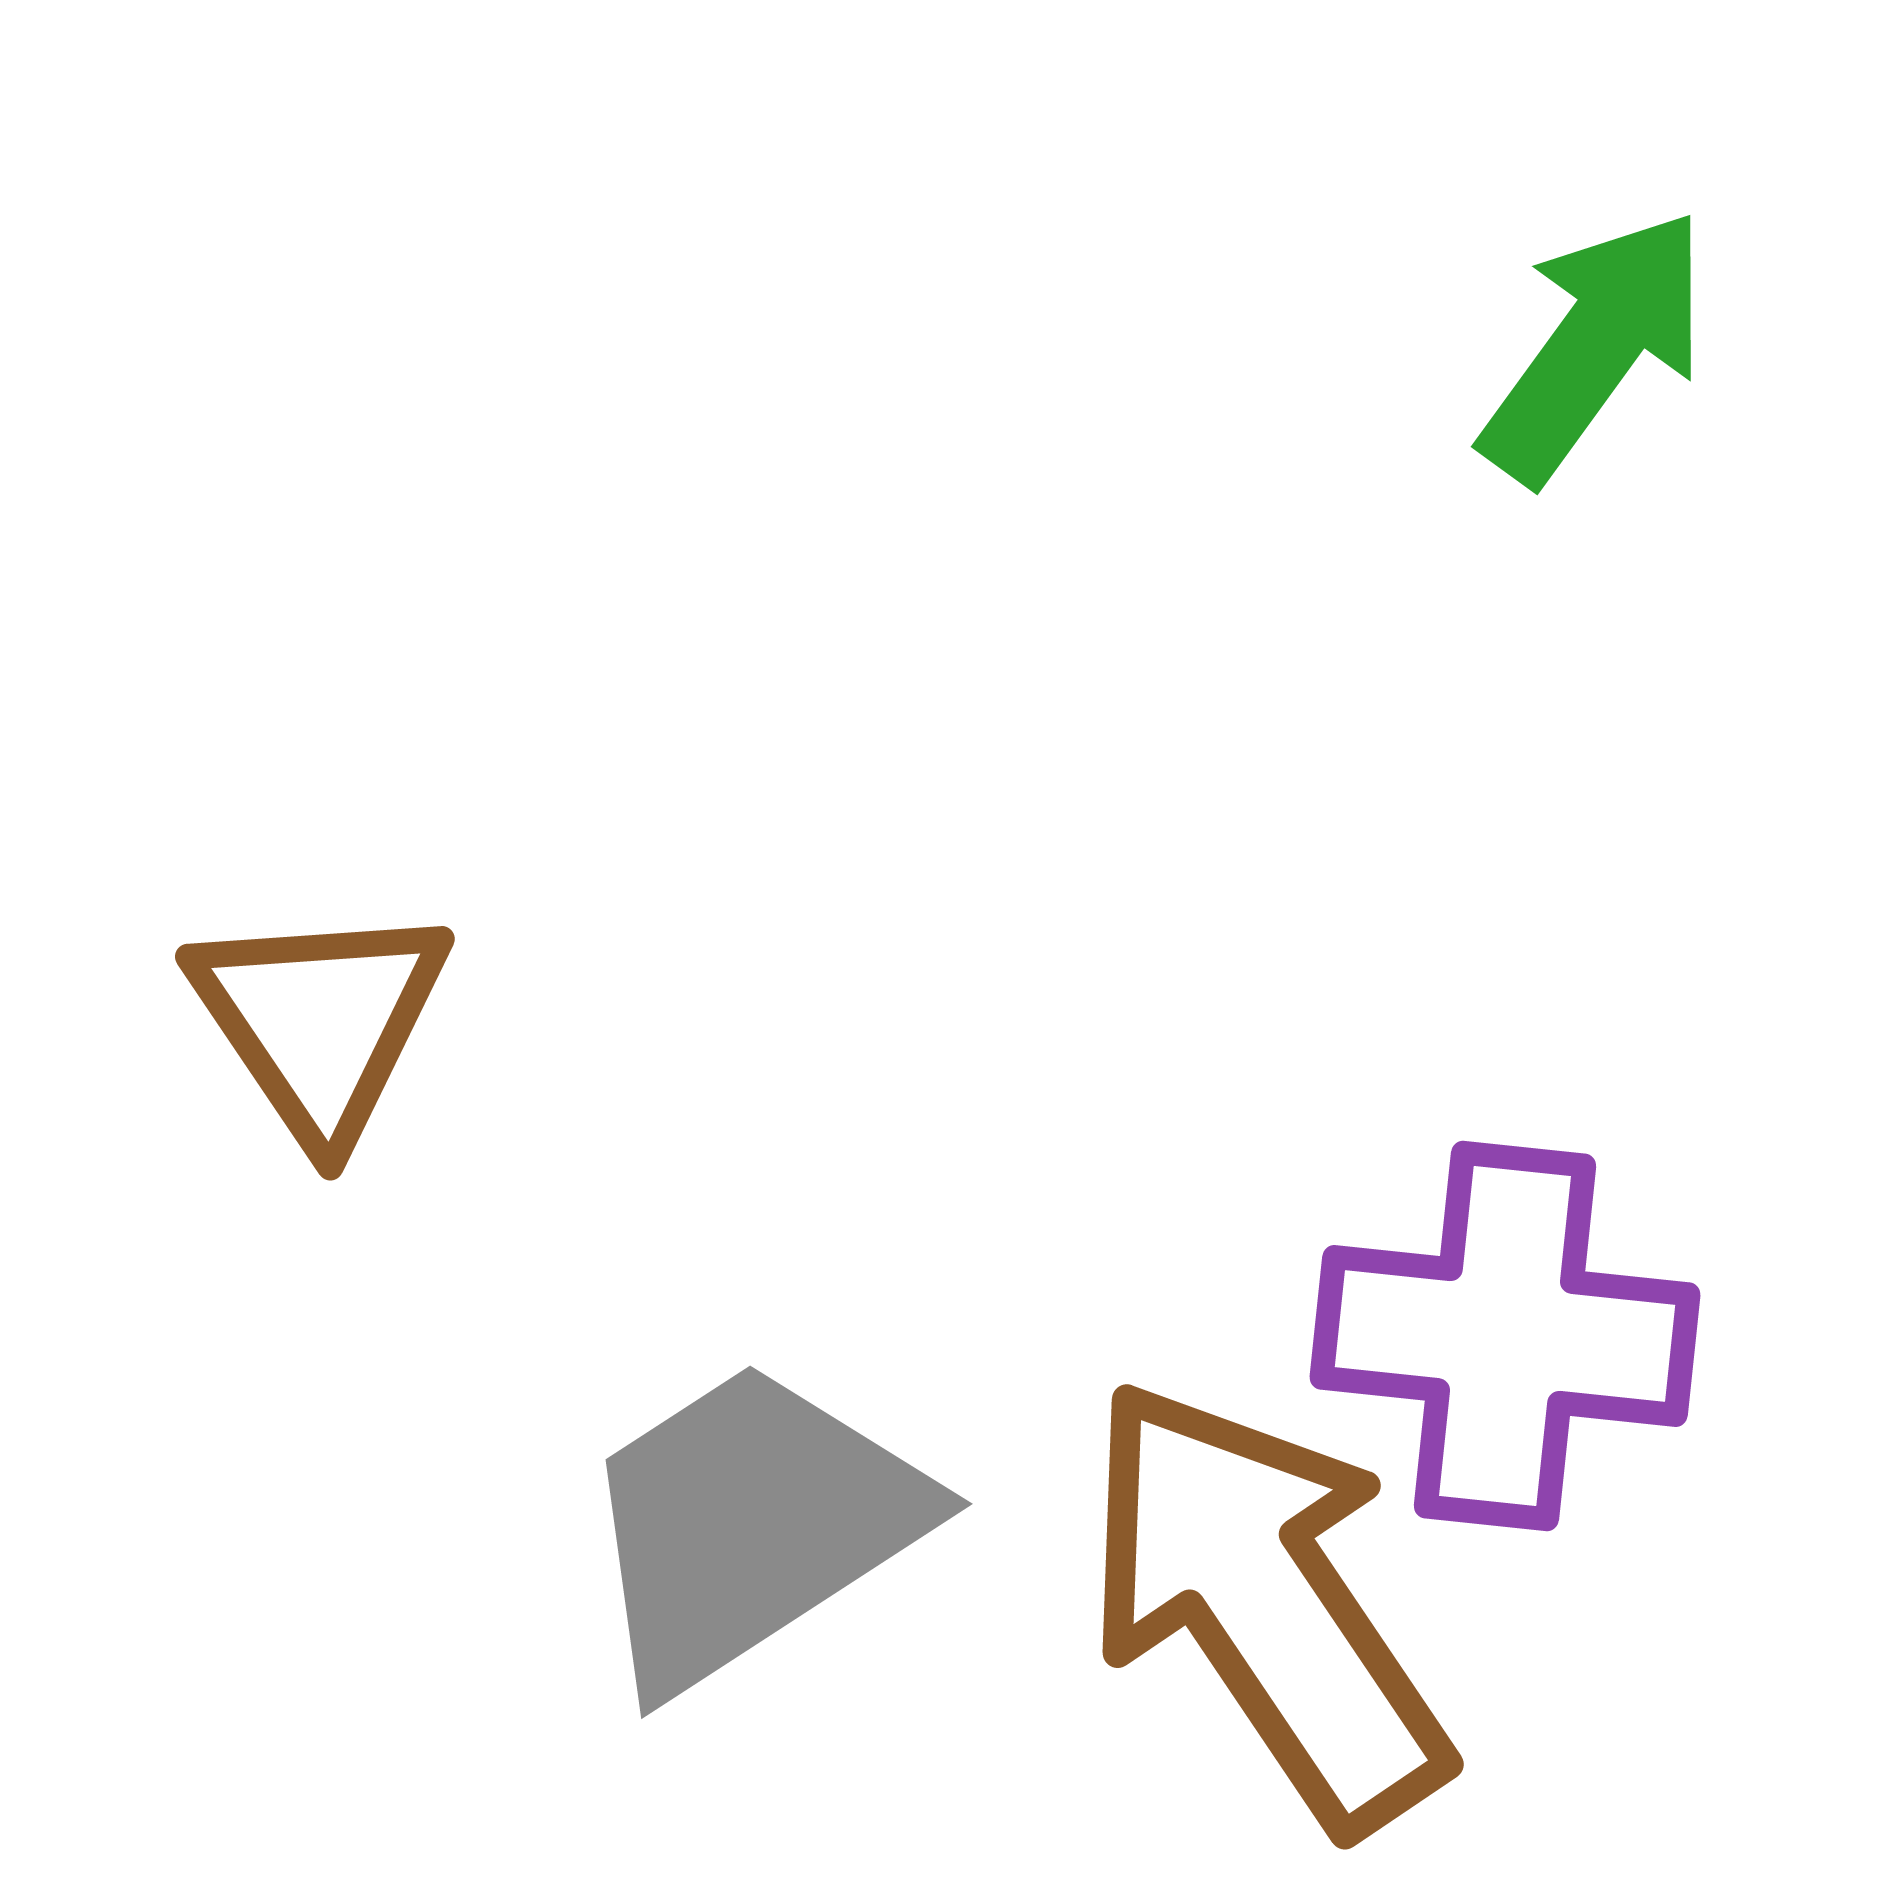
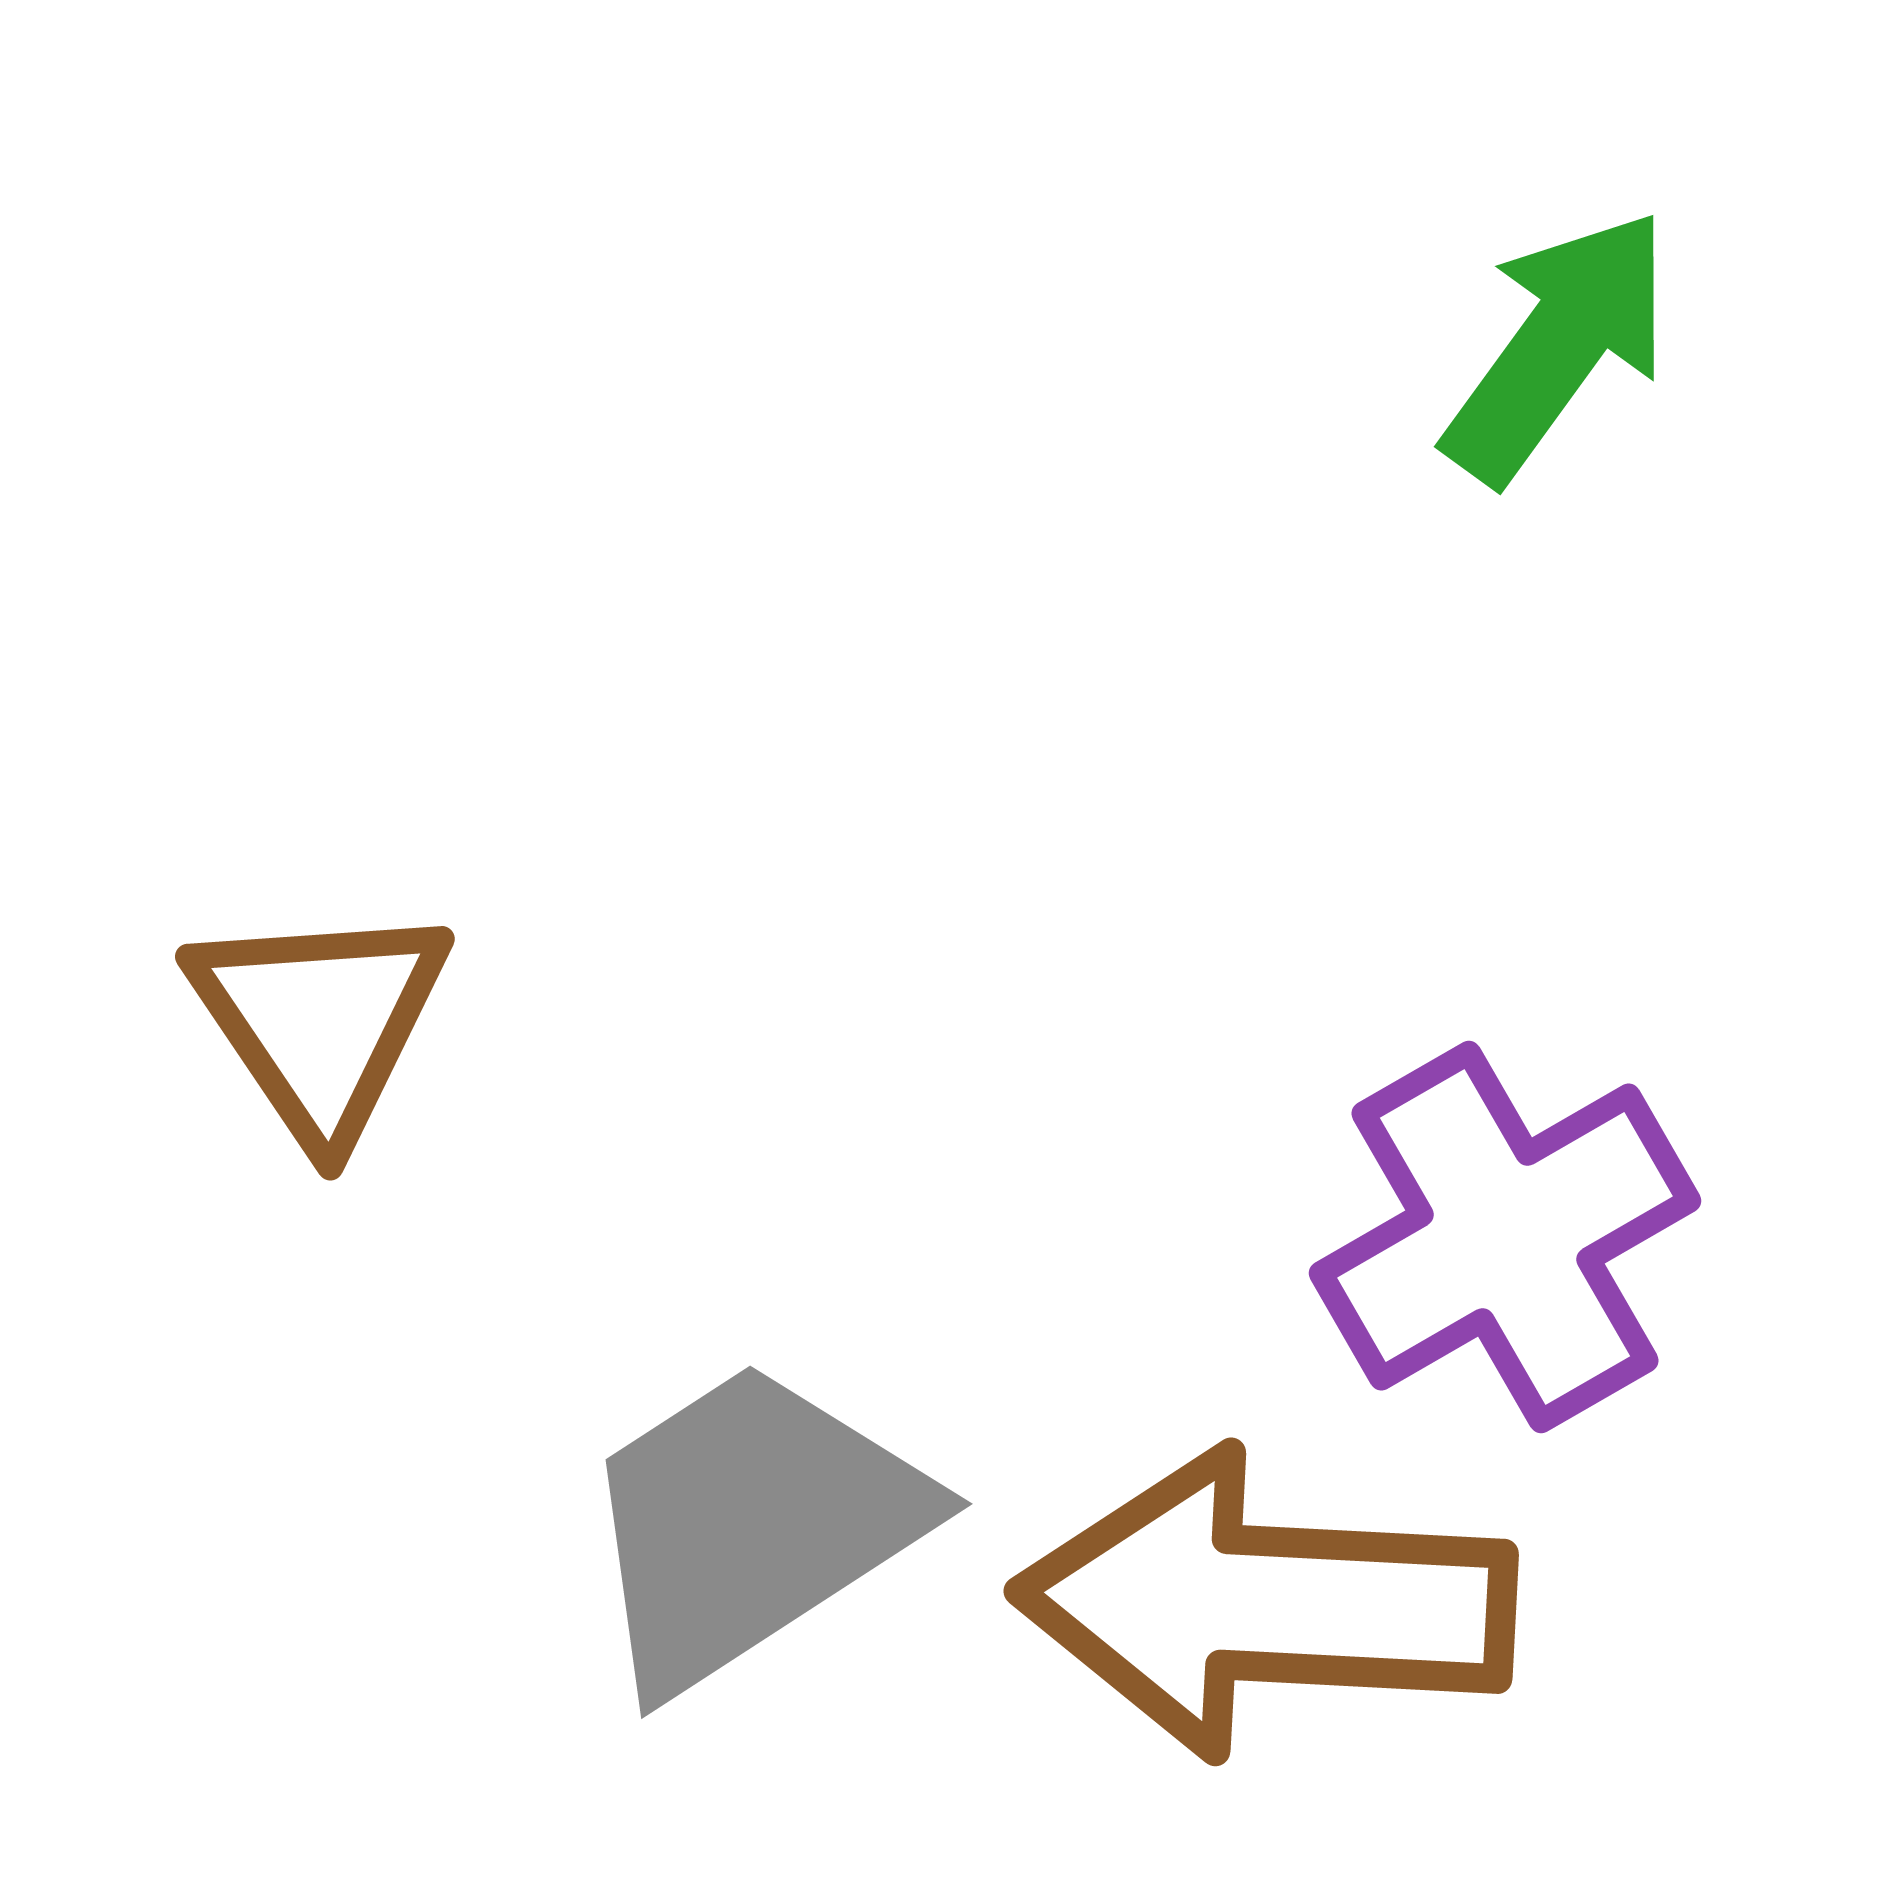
green arrow: moved 37 px left
purple cross: moved 99 px up; rotated 36 degrees counterclockwise
brown arrow: rotated 53 degrees counterclockwise
